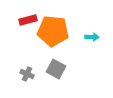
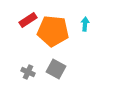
red rectangle: rotated 18 degrees counterclockwise
cyan arrow: moved 7 px left, 13 px up; rotated 88 degrees counterclockwise
gray cross: moved 1 px right, 2 px up
